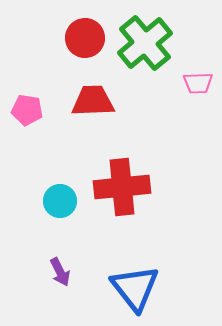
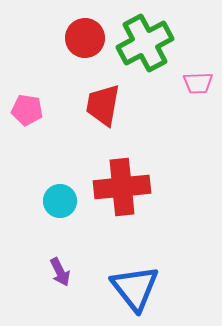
green cross: rotated 12 degrees clockwise
red trapezoid: moved 10 px right, 4 px down; rotated 78 degrees counterclockwise
